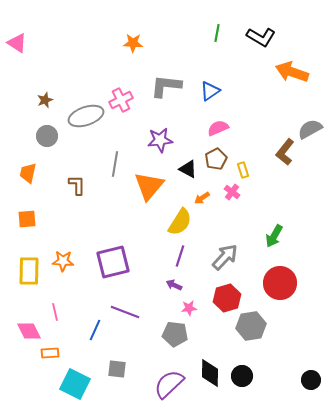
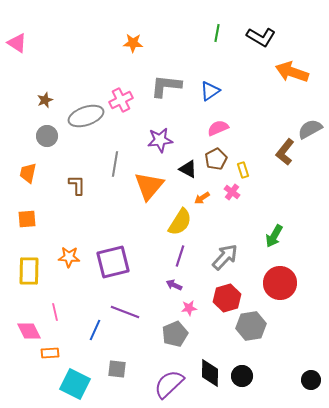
orange star at (63, 261): moved 6 px right, 4 px up
gray pentagon at (175, 334): rotated 30 degrees counterclockwise
